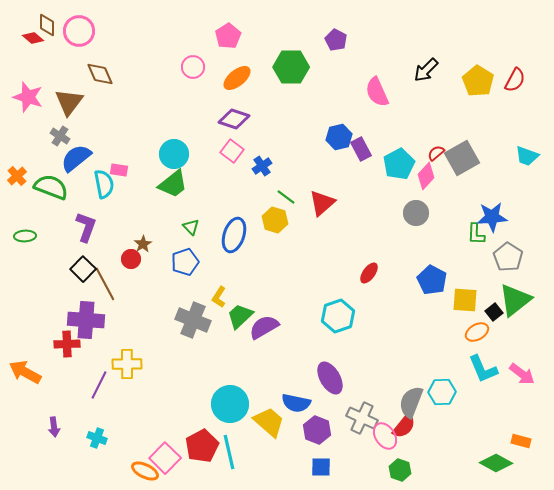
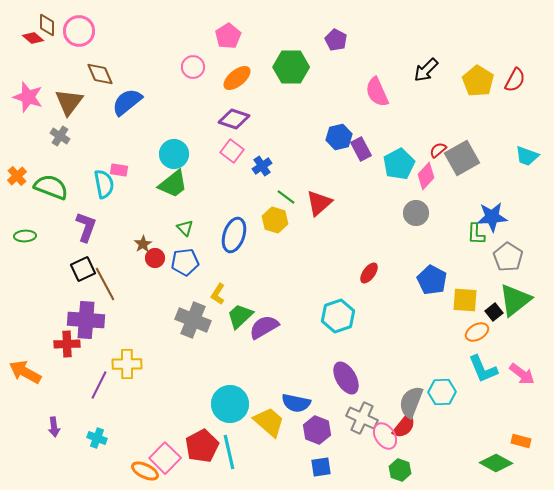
red semicircle at (436, 153): moved 2 px right, 3 px up
blue semicircle at (76, 158): moved 51 px right, 56 px up
red triangle at (322, 203): moved 3 px left
green triangle at (191, 227): moved 6 px left, 1 px down
red circle at (131, 259): moved 24 px right, 1 px up
blue pentagon at (185, 262): rotated 12 degrees clockwise
black square at (83, 269): rotated 20 degrees clockwise
yellow L-shape at (219, 297): moved 1 px left, 3 px up
purple ellipse at (330, 378): moved 16 px right
blue square at (321, 467): rotated 10 degrees counterclockwise
